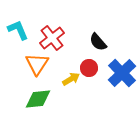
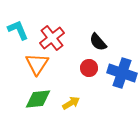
blue cross: rotated 28 degrees counterclockwise
yellow arrow: moved 24 px down
